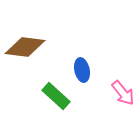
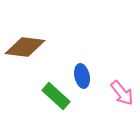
blue ellipse: moved 6 px down
pink arrow: moved 1 px left
